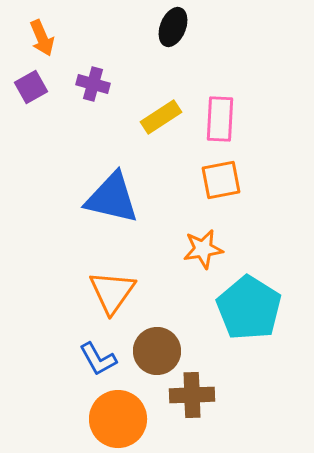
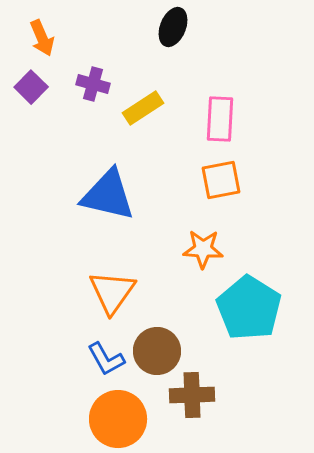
purple square: rotated 16 degrees counterclockwise
yellow rectangle: moved 18 px left, 9 px up
blue triangle: moved 4 px left, 3 px up
orange star: rotated 12 degrees clockwise
blue L-shape: moved 8 px right
